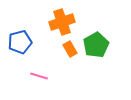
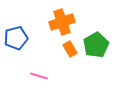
blue pentagon: moved 4 px left, 4 px up
